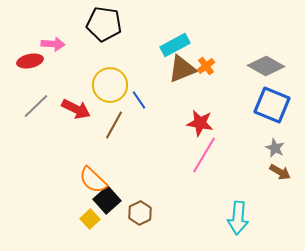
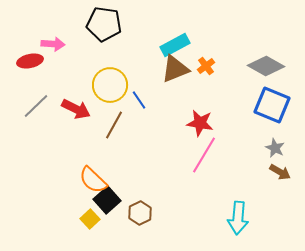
brown triangle: moved 7 px left
